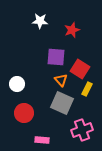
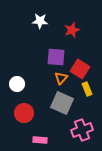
orange triangle: moved 2 px up; rotated 24 degrees clockwise
yellow rectangle: rotated 48 degrees counterclockwise
pink rectangle: moved 2 px left
